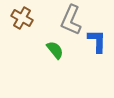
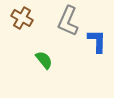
gray L-shape: moved 3 px left, 1 px down
green semicircle: moved 11 px left, 10 px down
